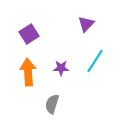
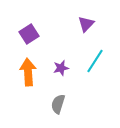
purple star: rotated 14 degrees counterclockwise
gray semicircle: moved 6 px right
